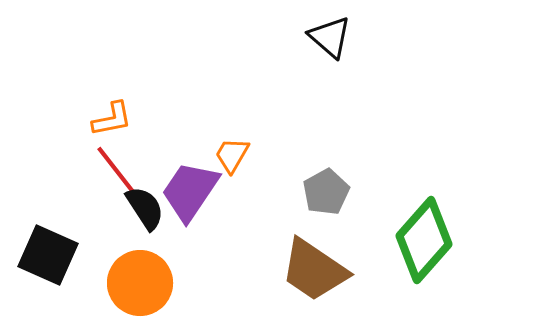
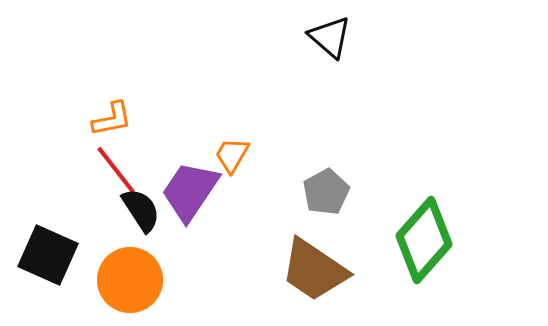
black semicircle: moved 4 px left, 2 px down
orange circle: moved 10 px left, 3 px up
